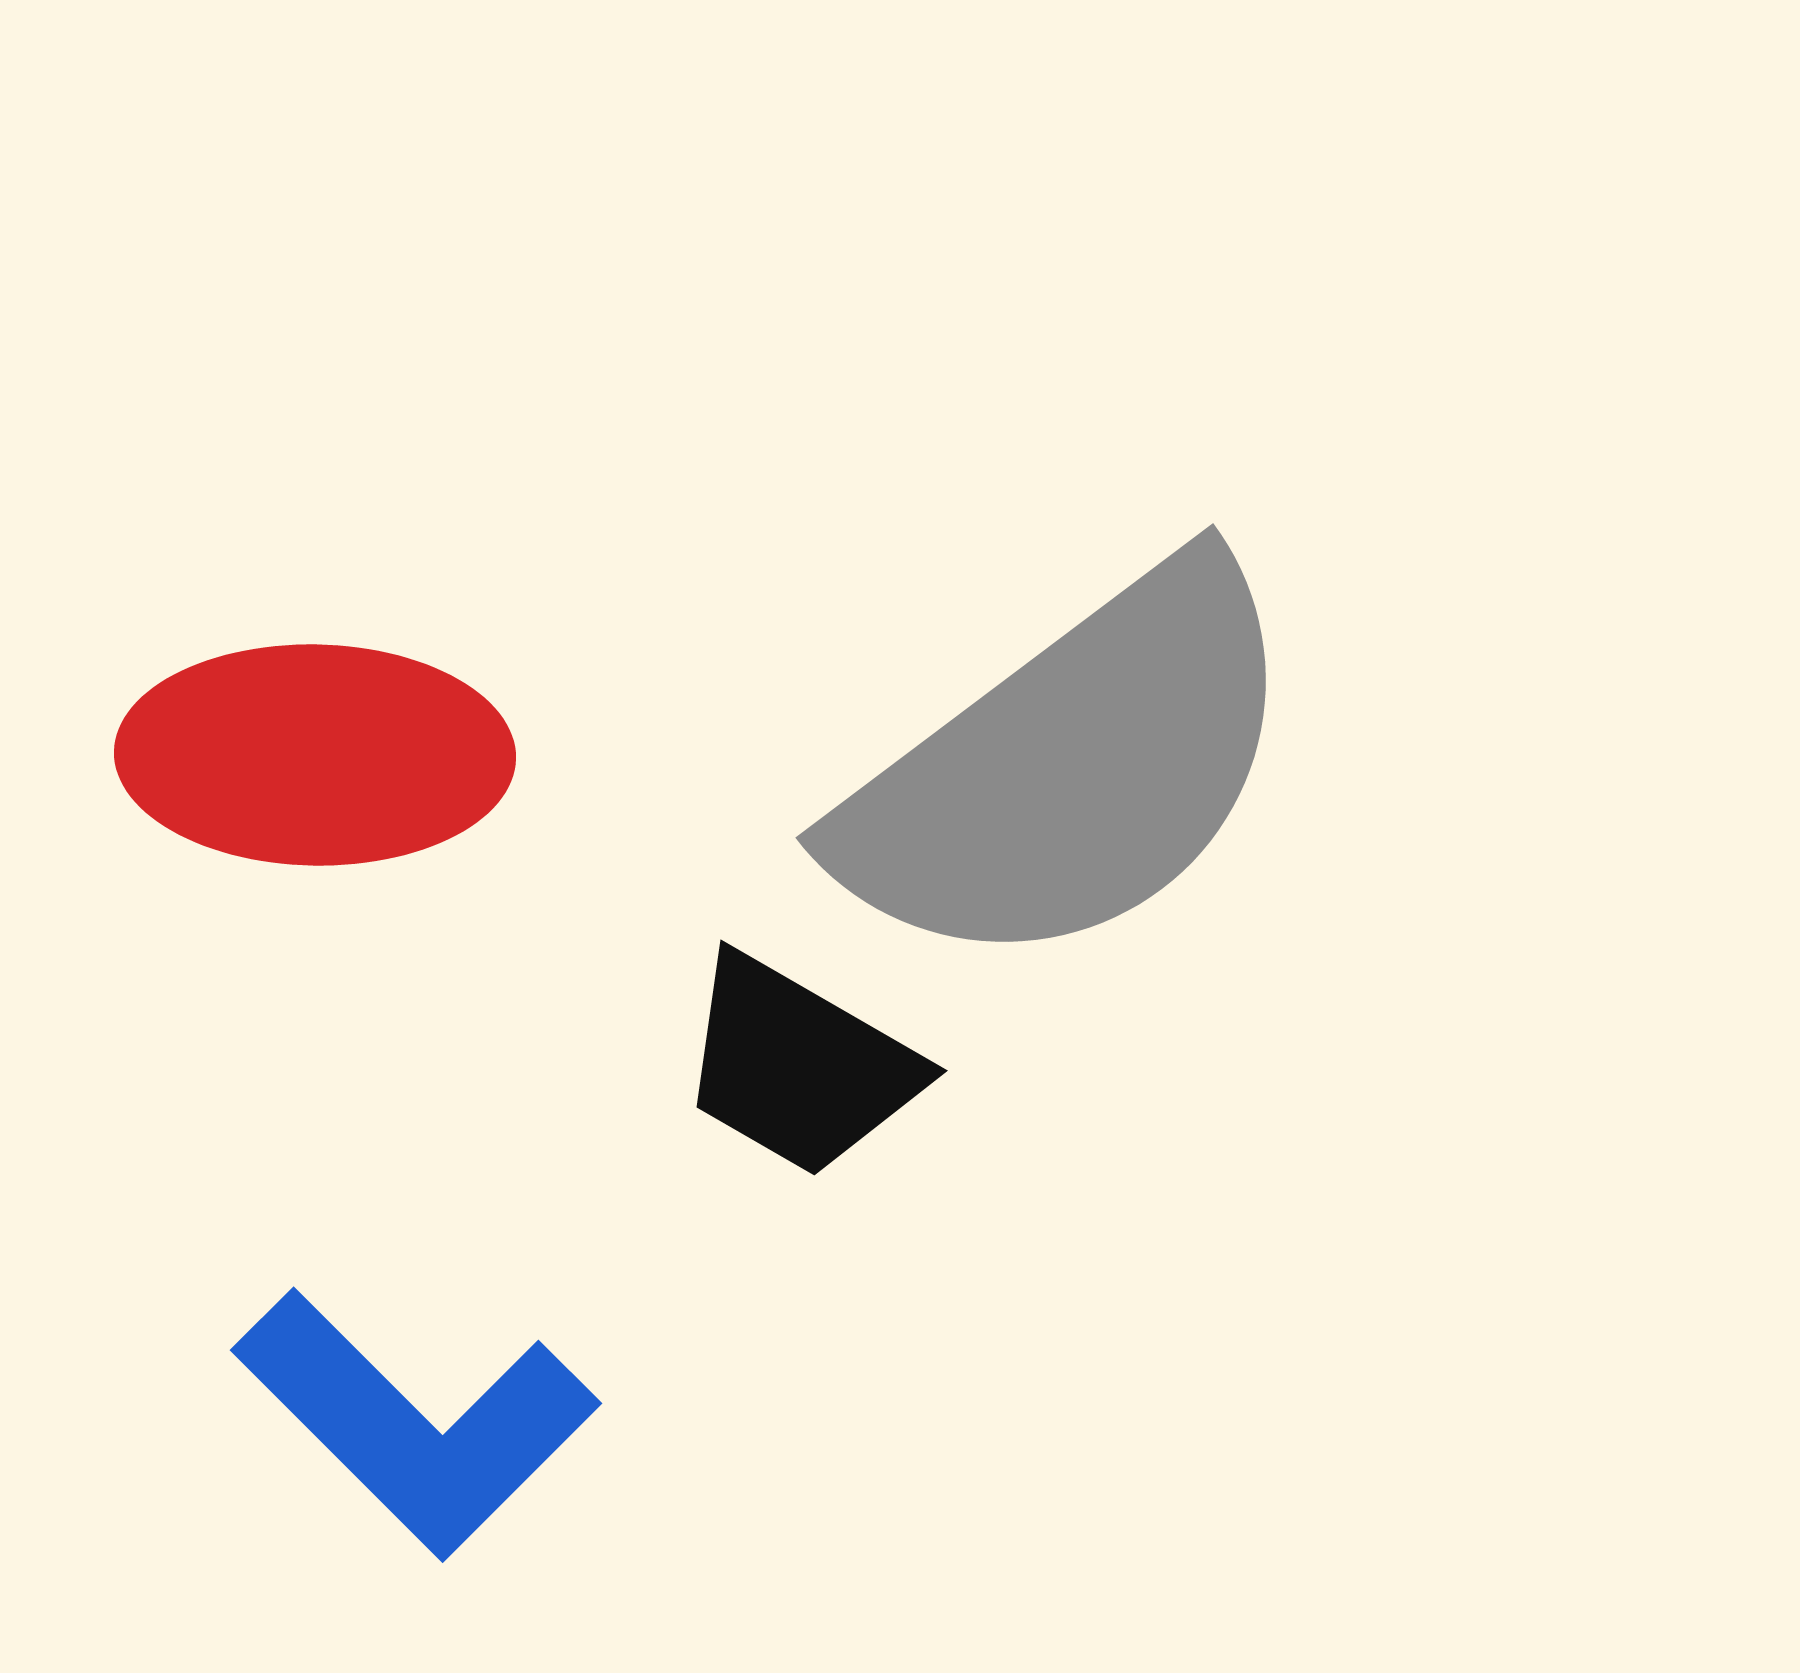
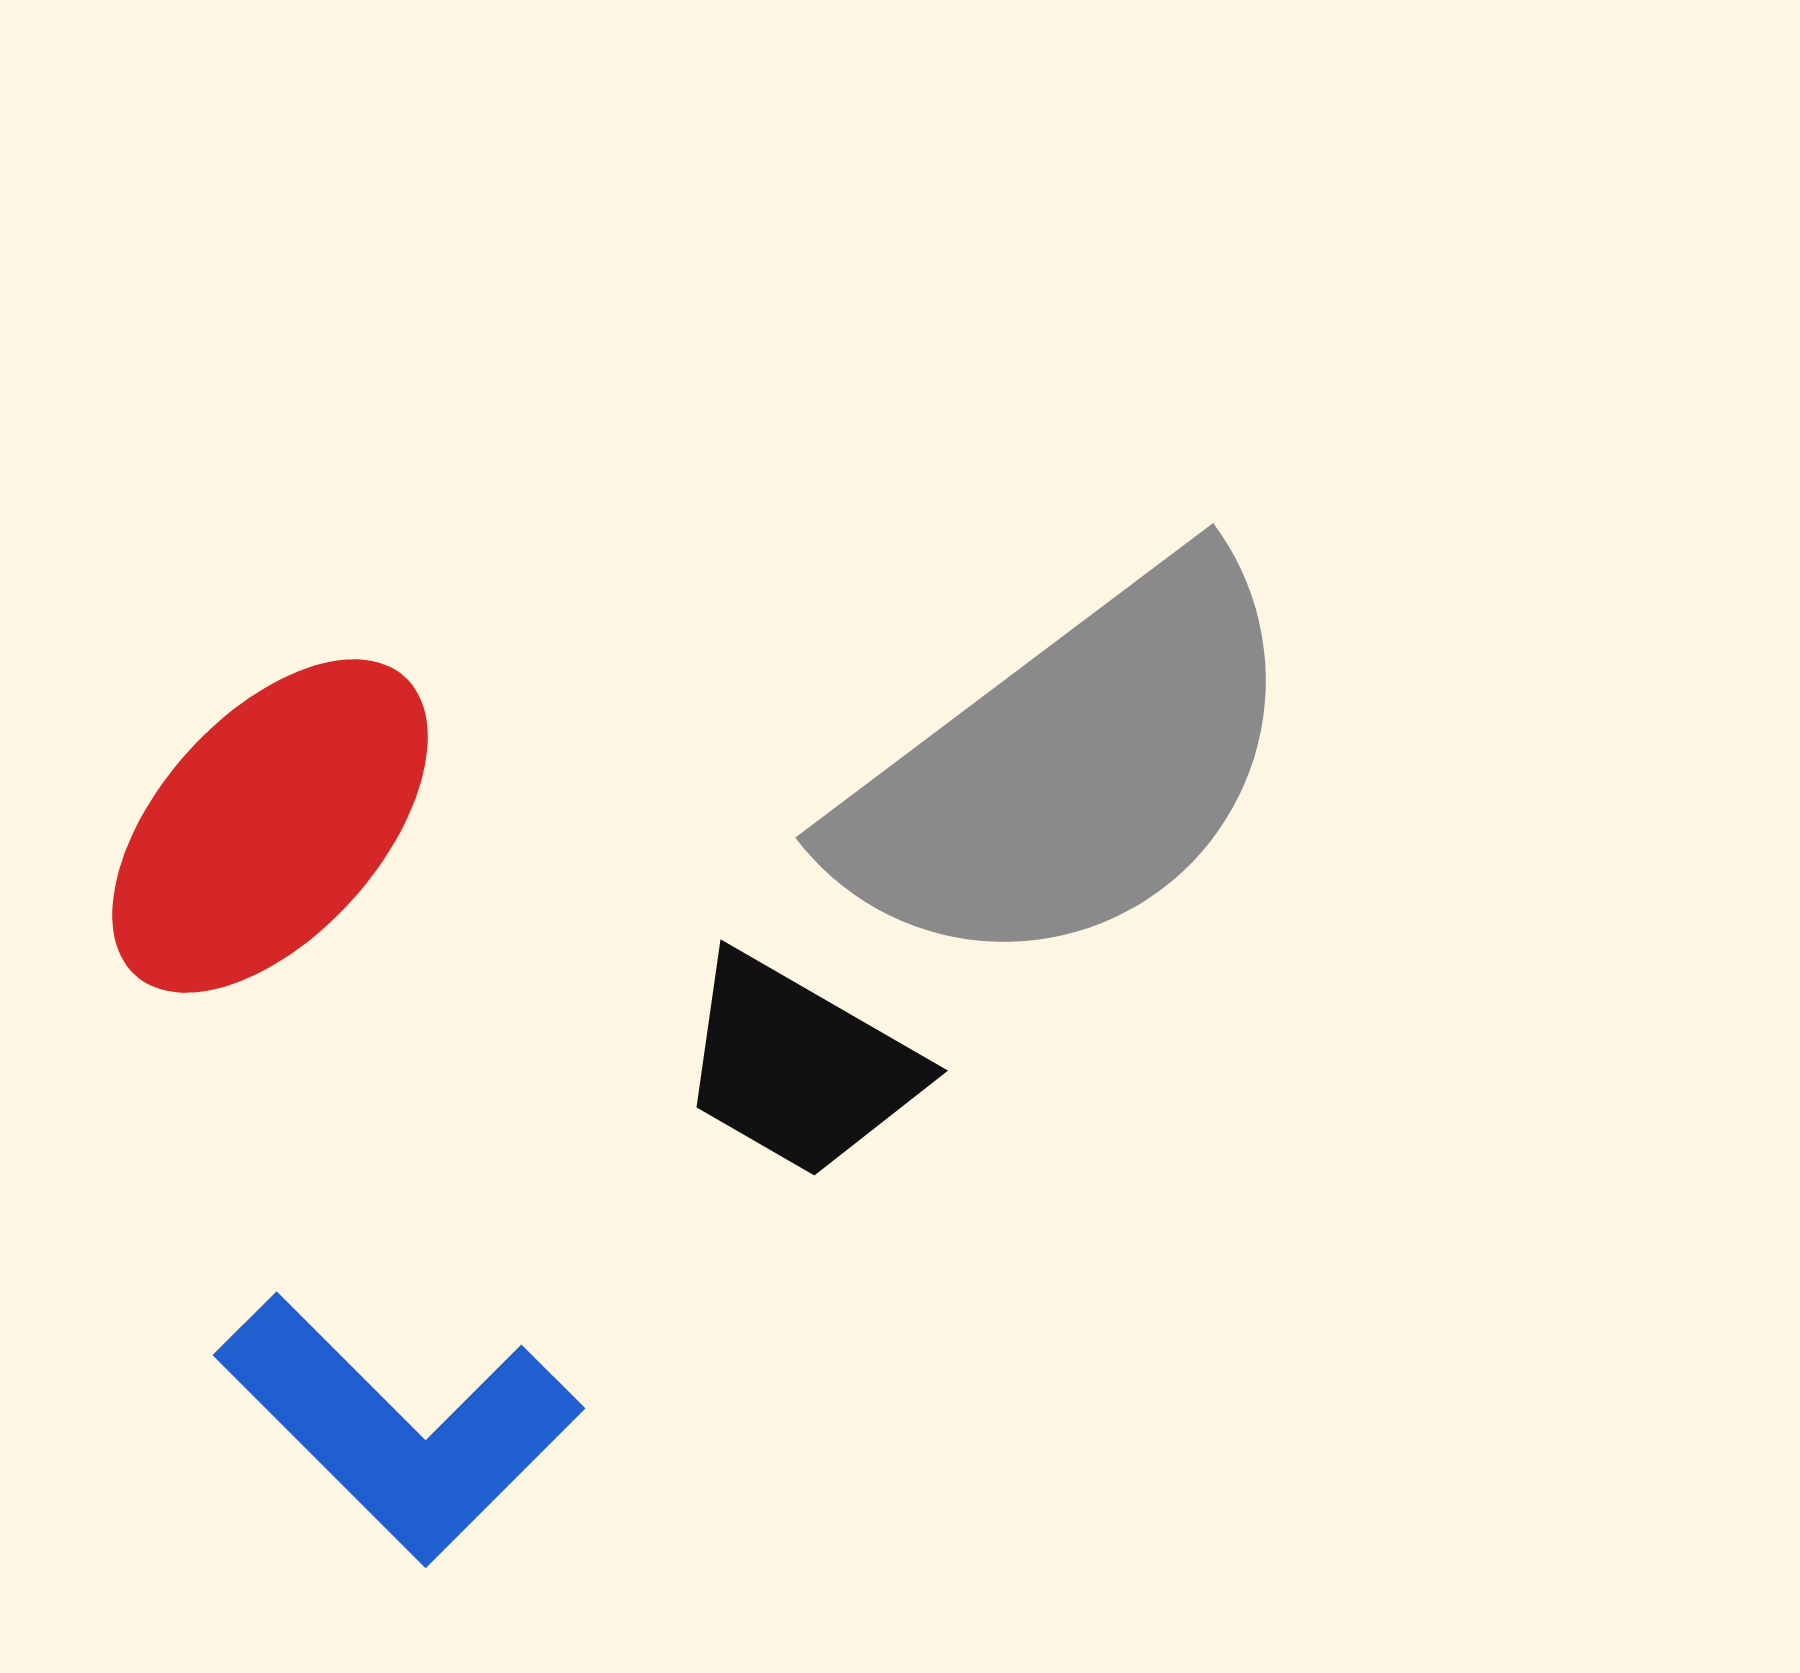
red ellipse: moved 45 px left, 71 px down; rotated 49 degrees counterclockwise
blue L-shape: moved 17 px left, 5 px down
